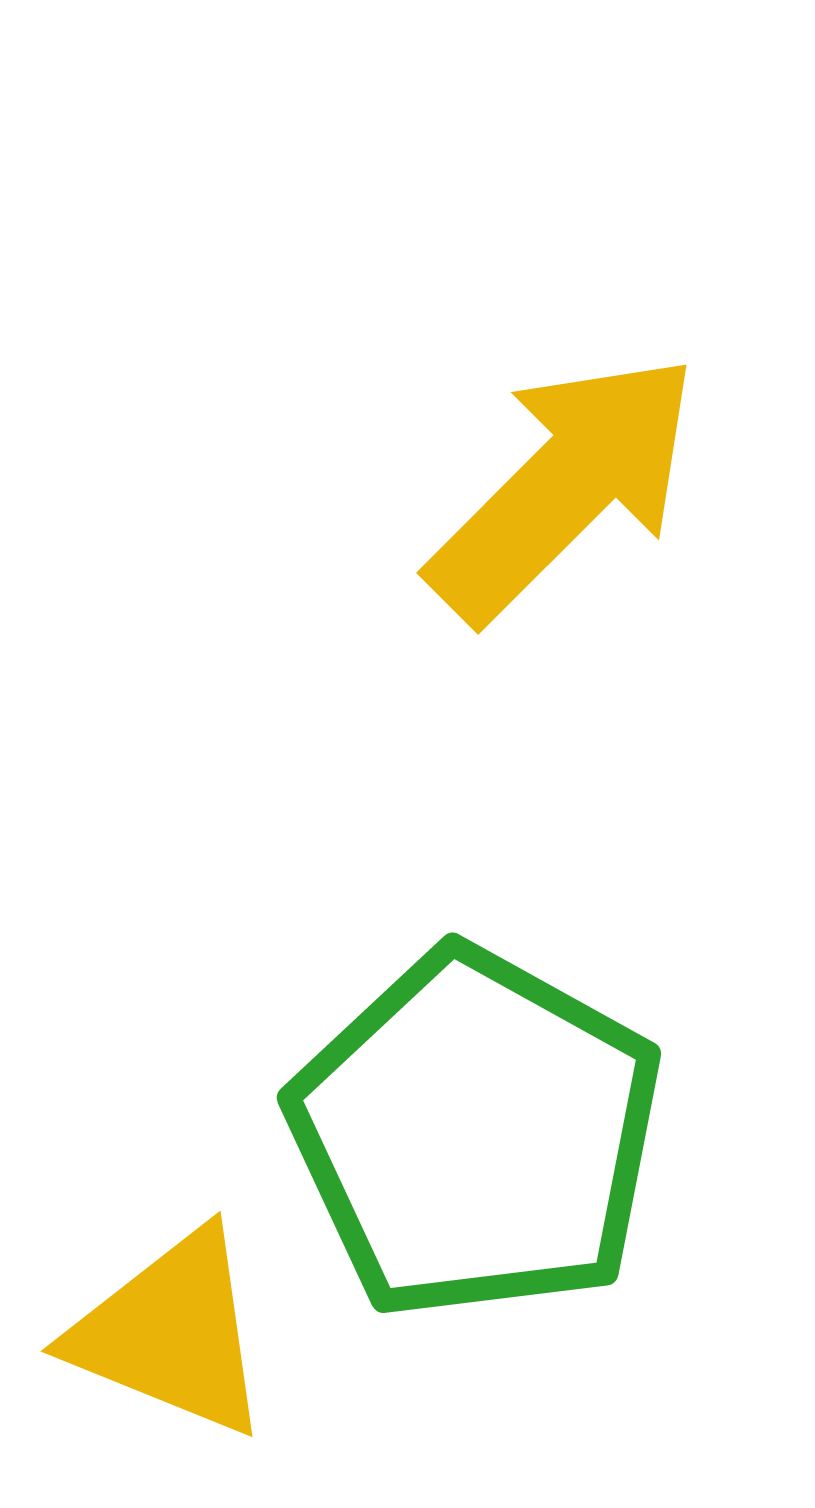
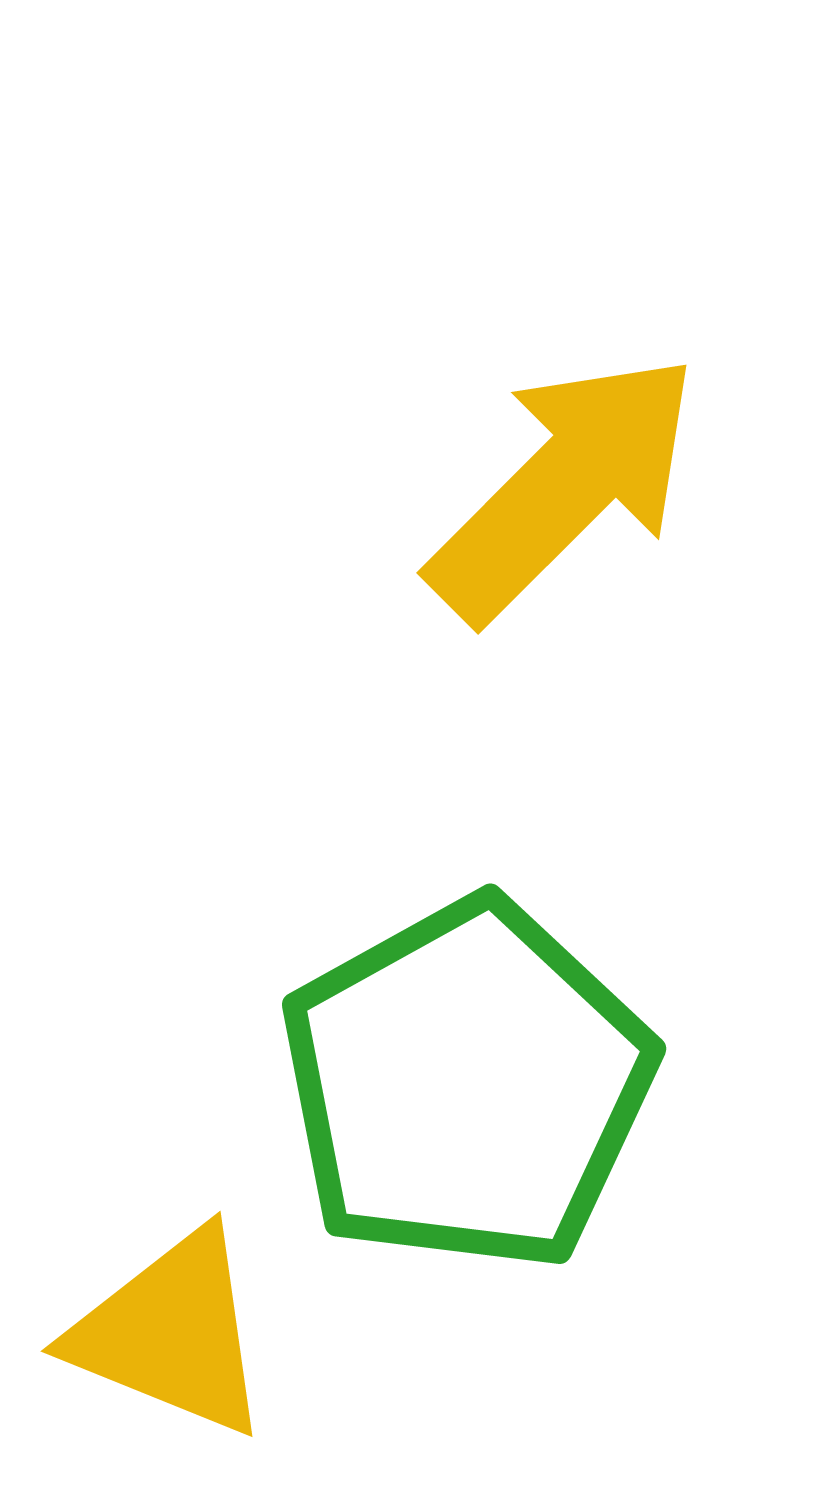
green pentagon: moved 9 px left, 49 px up; rotated 14 degrees clockwise
